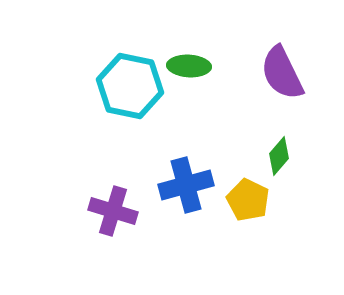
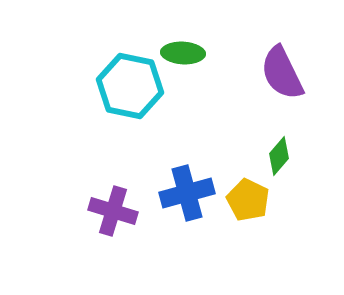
green ellipse: moved 6 px left, 13 px up
blue cross: moved 1 px right, 8 px down
